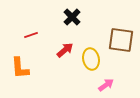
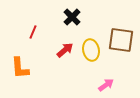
red line: moved 2 px right, 3 px up; rotated 48 degrees counterclockwise
yellow ellipse: moved 9 px up
